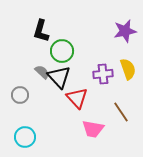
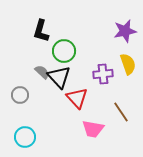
green circle: moved 2 px right
yellow semicircle: moved 5 px up
